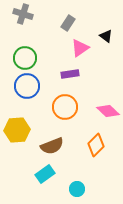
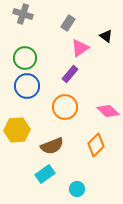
purple rectangle: rotated 42 degrees counterclockwise
